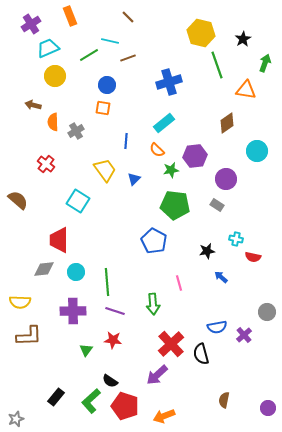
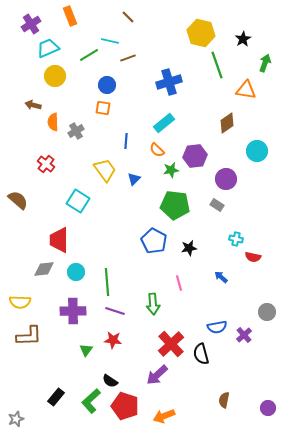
black star at (207, 251): moved 18 px left, 3 px up
